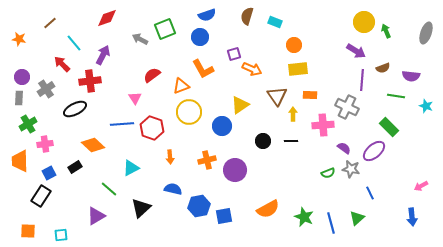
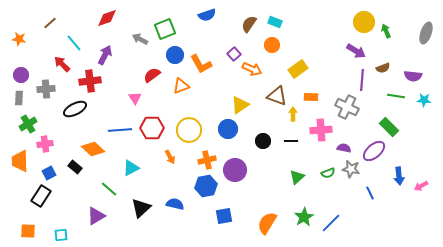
brown semicircle at (247, 16): moved 2 px right, 8 px down; rotated 18 degrees clockwise
blue circle at (200, 37): moved 25 px left, 18 px down
orange circle at (294, 45): moved 22 px left
purple square at (234, 54): rotated 24 degrees counterclockwise
purple arrow at (103, 55): moved 2 px right
orange L-shape at (203, 69): moved 2 px left, 5 px up
yellow rectangle at (298, 69): rotated 30 degrees counterclockwise
purple semicircle at (411, 76): moved 2 px right
purple circle at (22, 77): moved 1 px left, 2 px up
gray cross at (46, 89): rotated 30 degrees clockwise
orange rectangle at (310, 95): moved 1 px right, 2 px down
brown triangle at (277, 96): rotated 35 degrees counterclockwise
cyan star at (426, 106): moved 2 px left, 6 px up; rotated 16 degrees counterclockwise
yellow circle at (189, 112): moved 18 px down
blue line at (122, 124): moved 2 px left, 6 px down
pink cross at (323, 125): moved 2 px left, 5 px down
blue circle at (222, 126): moved 6 px right, 3 px down
red hexagon at (152, 128): rotated 20 degrees counterclockwise
orange diamond at (93, 145): moved 4 px down
purple semicircle at (344, 148): rotated 24 degrees counterclockwise
orange arrow at (170, 157): rotated 24 degrees counterclockwise
black rectangle at (75, 167): rotated 72 degrees clockwise
blue semicircle at (173, 189): moved 2 px right, 15 px down
blue hexagon at (199, 206): moved 7 px right, 20 px up
orange semicircle at (268, 209): moved 1 px left, 14 px down; rotated 150 degrees clockwise
green star at (304, 217): rotated 18 degrees clockwise
blue arrow at (412, 217): moved 13 px left, 41 px up
green triangle at (357, 218): moved 60 px left, 41 px up
blue line at (331, 223): rotated 60 degrees clockwise
